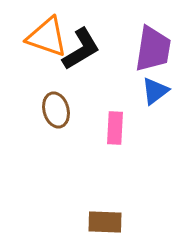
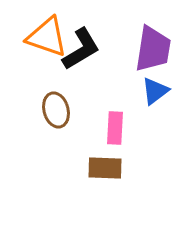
brown rectangle: moved 54 px up
